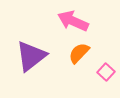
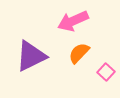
pink arrow: rotated 48 degrees counterclockwise
purple triangle: rotated 12 degrees clockwise
